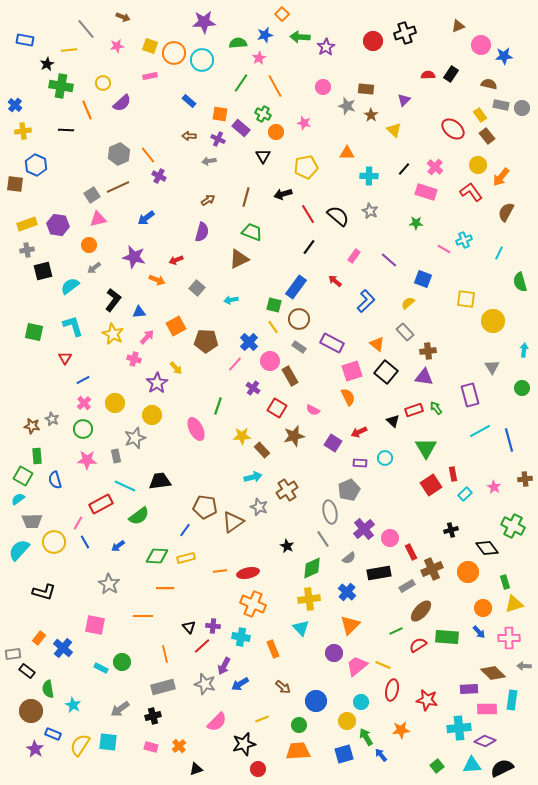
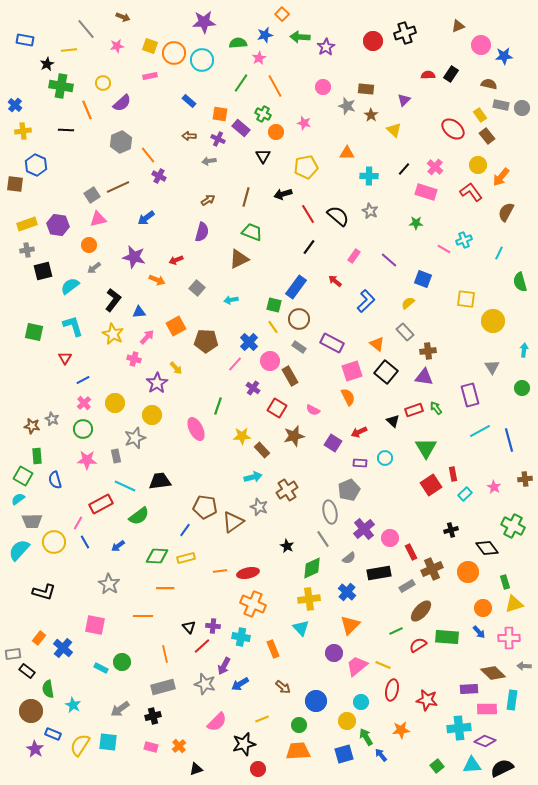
gray hexagon at (119, 154): moved 2 px right, 12 px up
